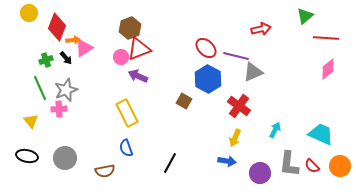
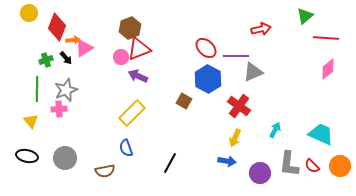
purple line: rotated 15 degrees counterclockwise
green line: moved 3 px left, 1 px down; rotated 25 degrees clockwise
yellow rectangle: moved 5 px right; rotated 72 degrees clockwise
